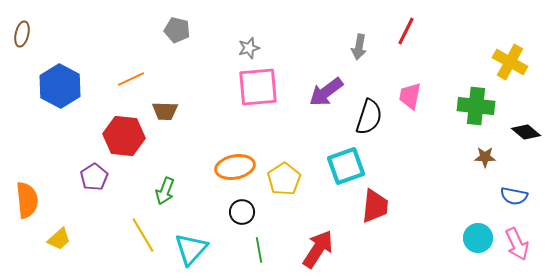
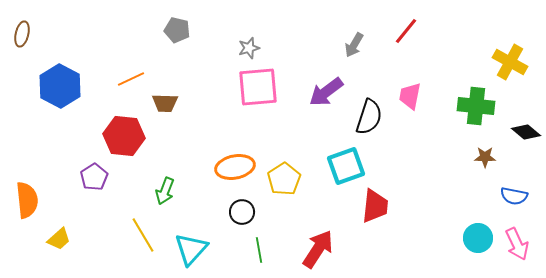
red line: rotated 12 degrees clockwise
gray arrow: moved 5 px left, 2 px up; rotated 20 degrees clockwise
brown trapezoid: moved 8 px up
